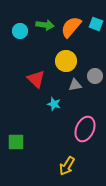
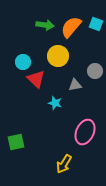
cyan circle: moved 3 px right, 31 px down
yellow circle: moved 8 px left, 5 px up
gray circle: moved 5 px up
cyan star: moved 1 px right, 1 px up
pink ellipse: moved 3 px down
green square: rotated 12 degrees counterclockwise
yellow arrow: moved 3 px left, 2 px up
